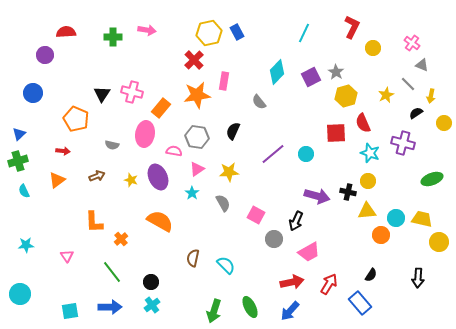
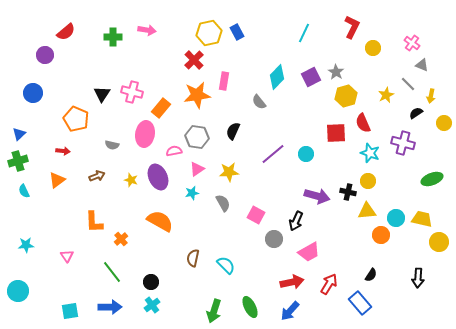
red semicircle at (66, 32): rotated 144 degrees clockwise
cyan diamond at (277, 72): moved 5 px down
pink semicircle at (174, 151): rotated 21 degrees counterclockwise
cyan star at (192, 193): rotated 24 degrees clockwise
cyan circle at (20, 294): moved 2 px left, 3 px up
